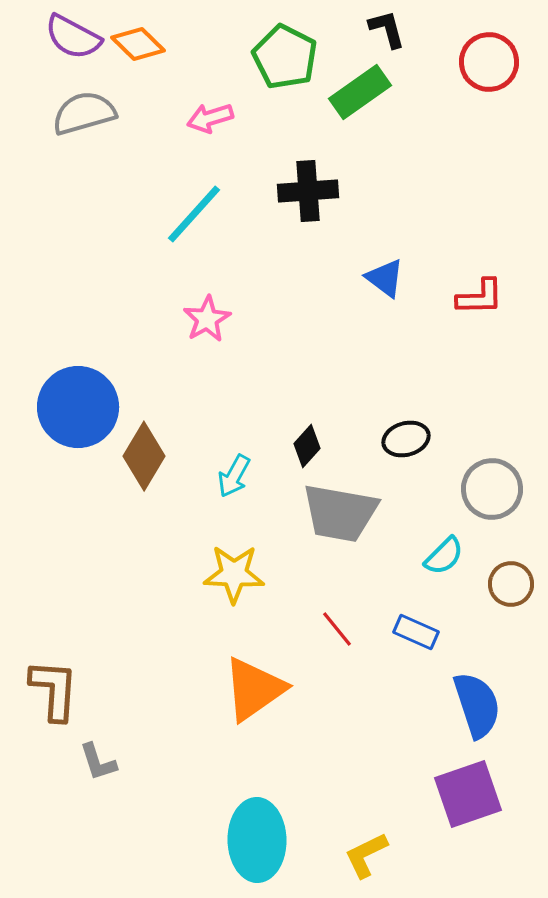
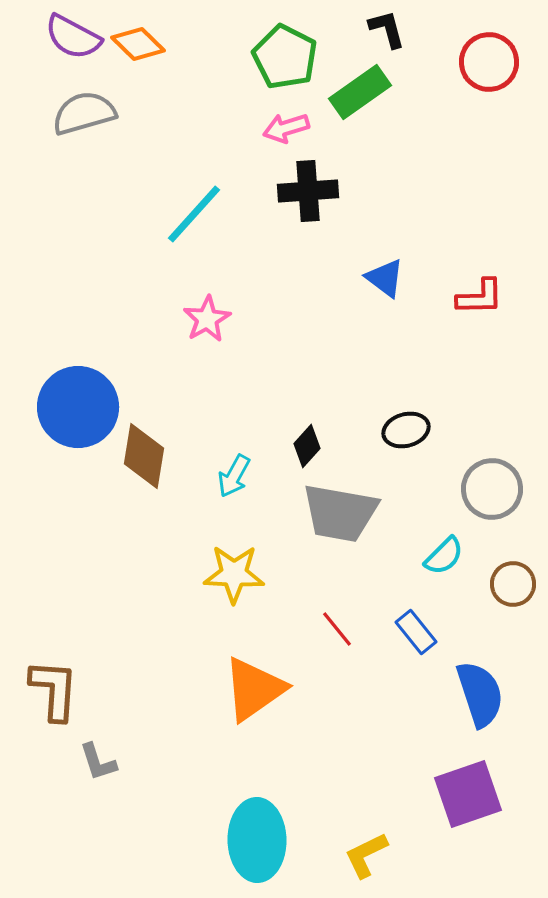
pink arrow: moved 76 px right, 10 px down
black ellipse: moved 9 px up
brown diamond: rotated 22 degrees counterclockwise
brown circle: moved 2 px right
blue rectangle: rotated 27 degrees clockwise
blue semicircle: moved 3 px right, 11 px up
